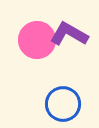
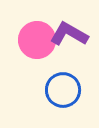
blue circle: moved 14 px up
